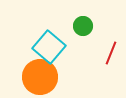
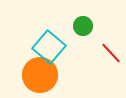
red line: rotated 65 degrees counterclockwise
orange circle: moved 2 px up
